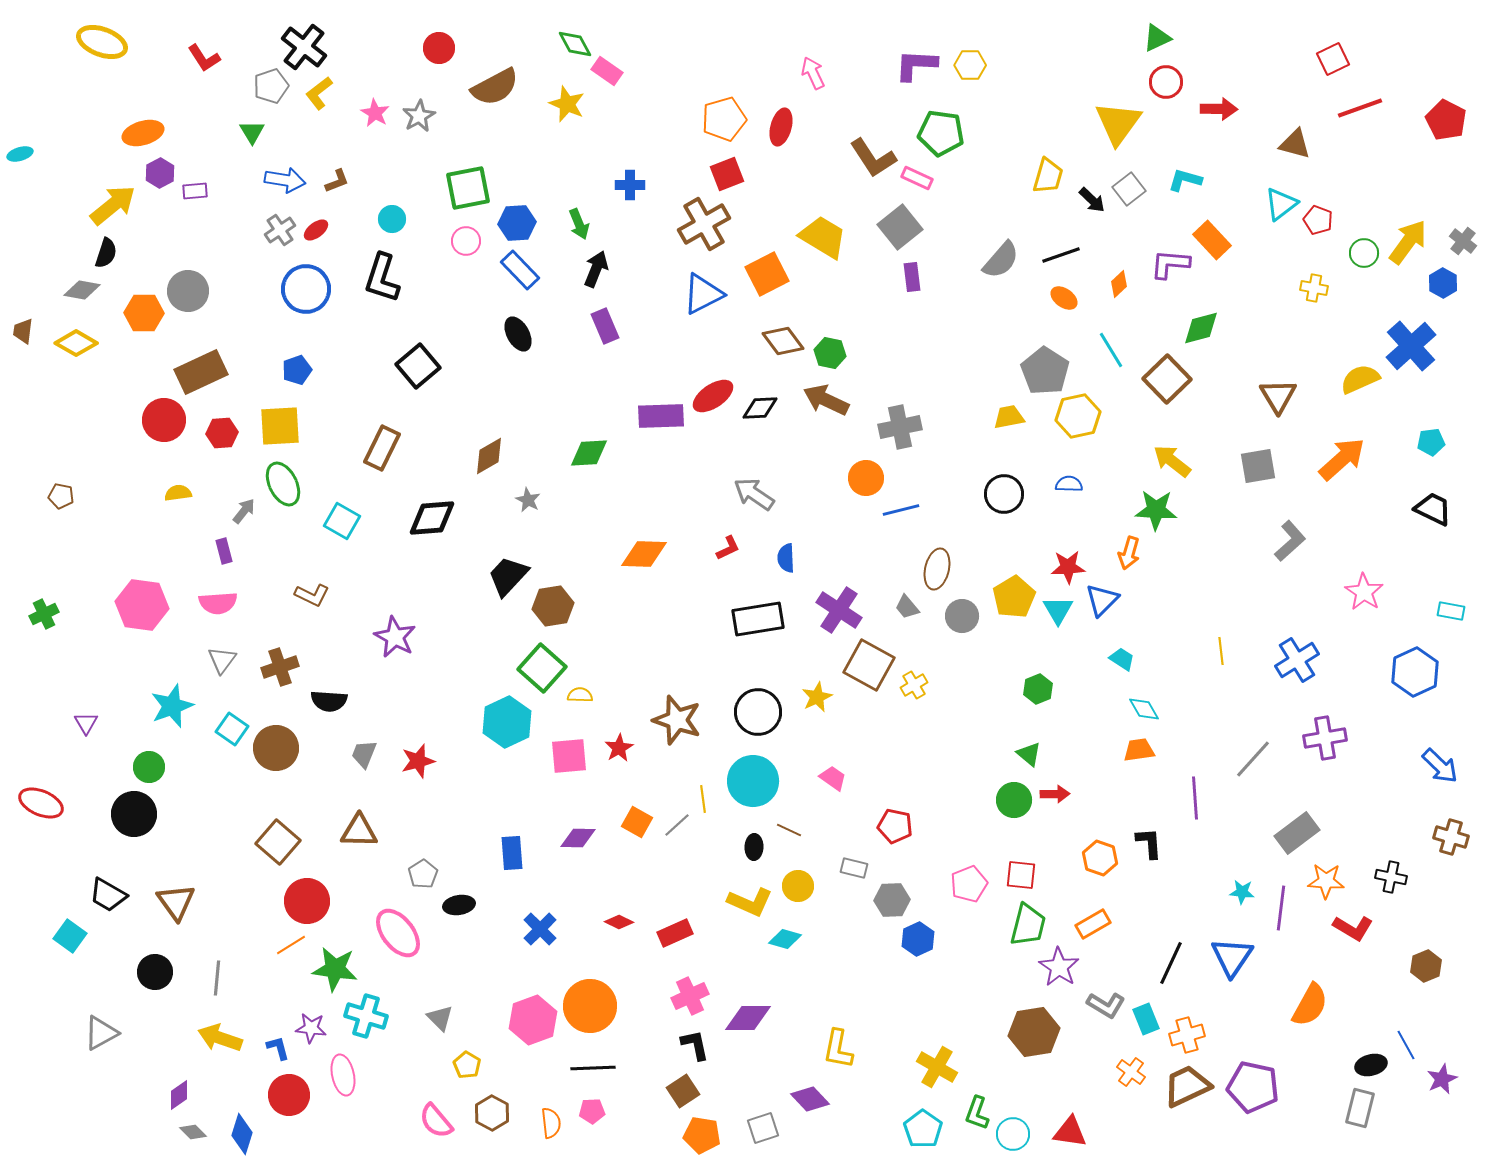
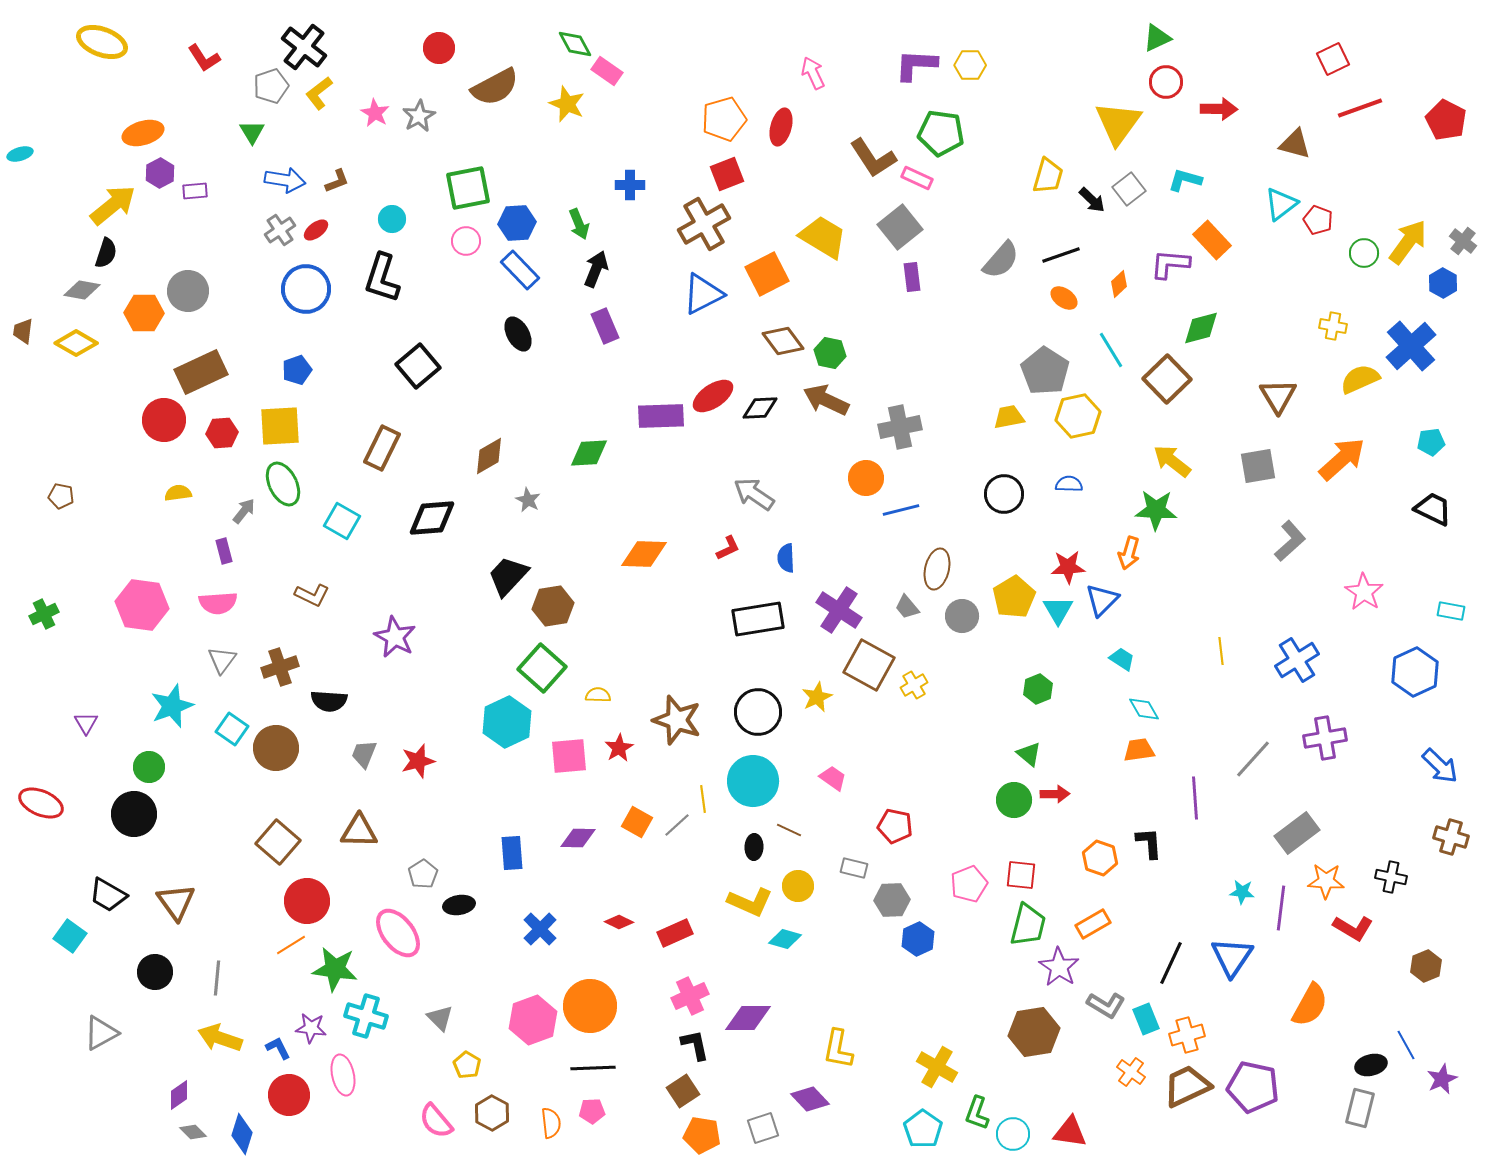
yellow cross at (1314, 288): moved 19 px right, 38 px down
yellow semicircle at (580, 695): moved 18 px right
blue L-shape at (278, 1048): rotated 12 degrees counterclockwise
